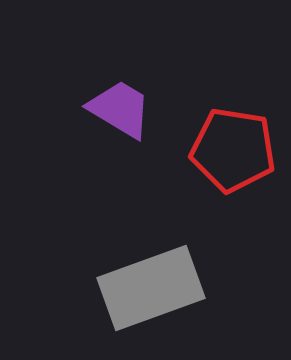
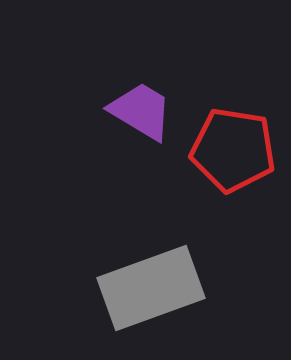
purple trapezoid: moved 21 px right, 2 px down
